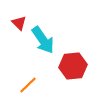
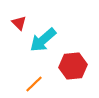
cyan arrow: rotated 84 degrees clockwise
orange line: moved 6 px right, 1 px up
